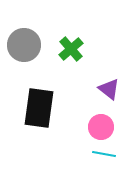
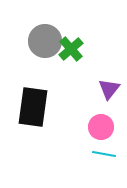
gray circle: moved 21 px right, 4 px up
purple triangle: rotated 30 degrees clockwise
black rectangle: moved 6 px left, 1 px up
